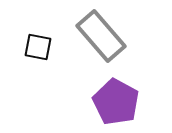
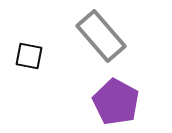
black square: moved 9 px left, 9 px down
